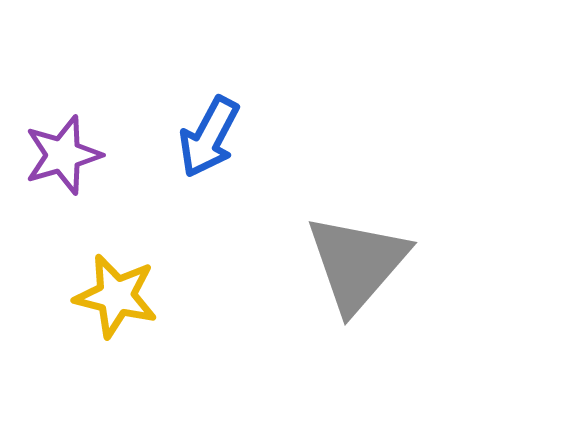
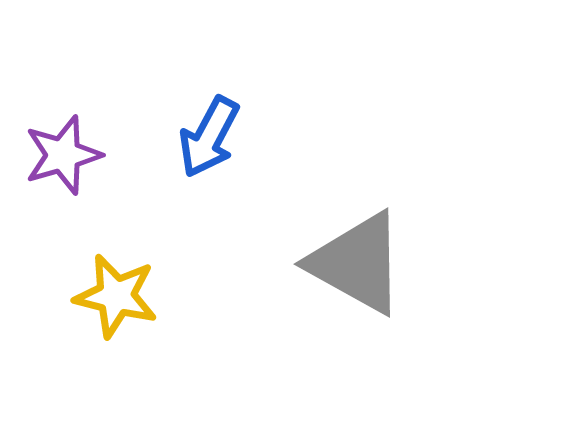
gray triangle: rotated 42 degrees counterclockwise
